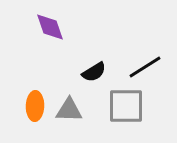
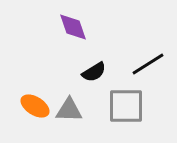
purple diamond: moved 23 px right
black line: moved 3 px right, 3 px up
orange ellipse: rotated 60 degrees counterclockwise
